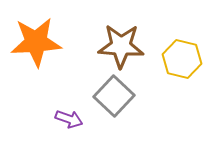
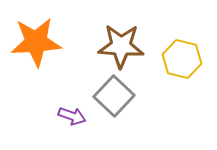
purple arrow: moved 3 px right, 3 px up
